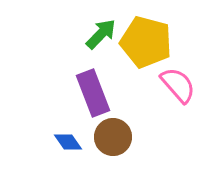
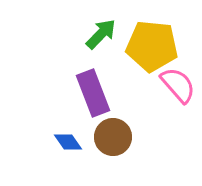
yellow pentagon: moved 6 px right, 4 px down; rotated 9 degrees counterclockwise
